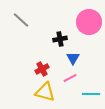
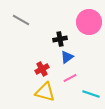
gray line: rotated 12 degrees counterclockwise
blue triangle: moved 6 px left, 1 px up; rotated 24 degrees clockwise
cyan line: rotated 18 degrees clockwise
